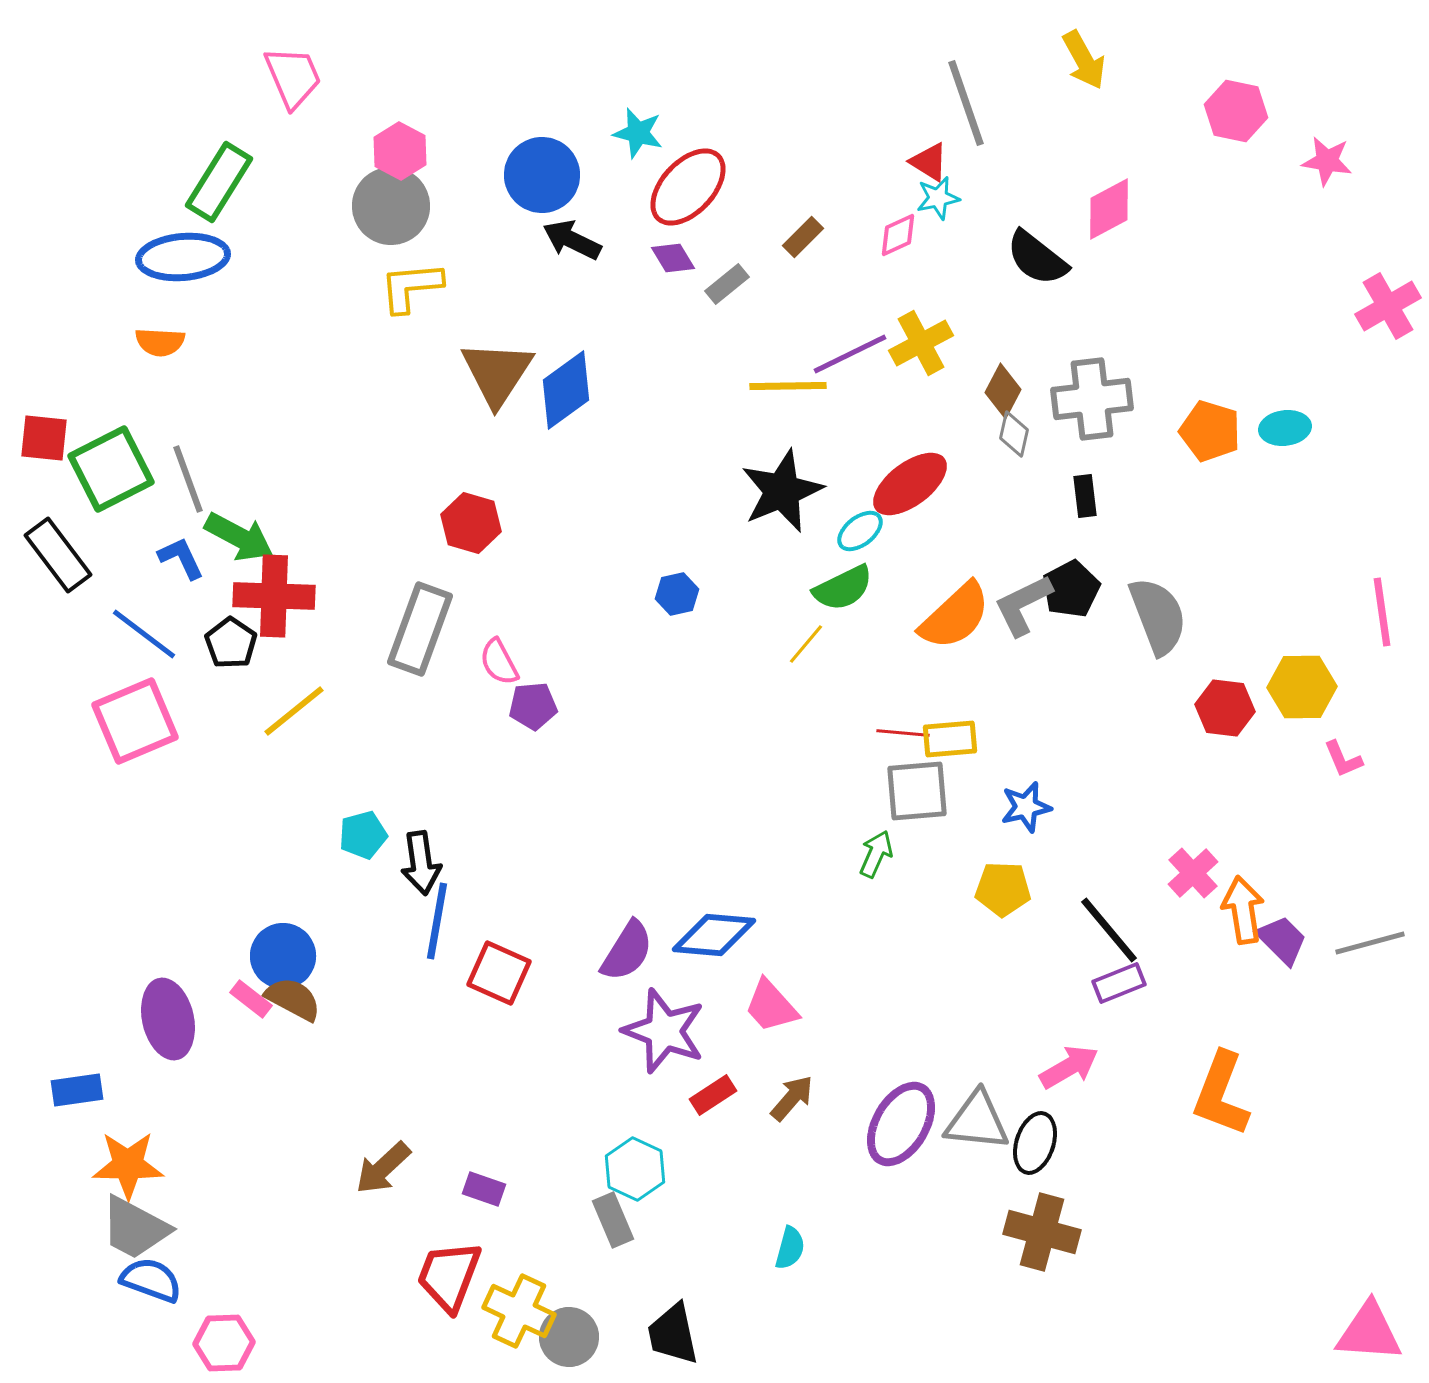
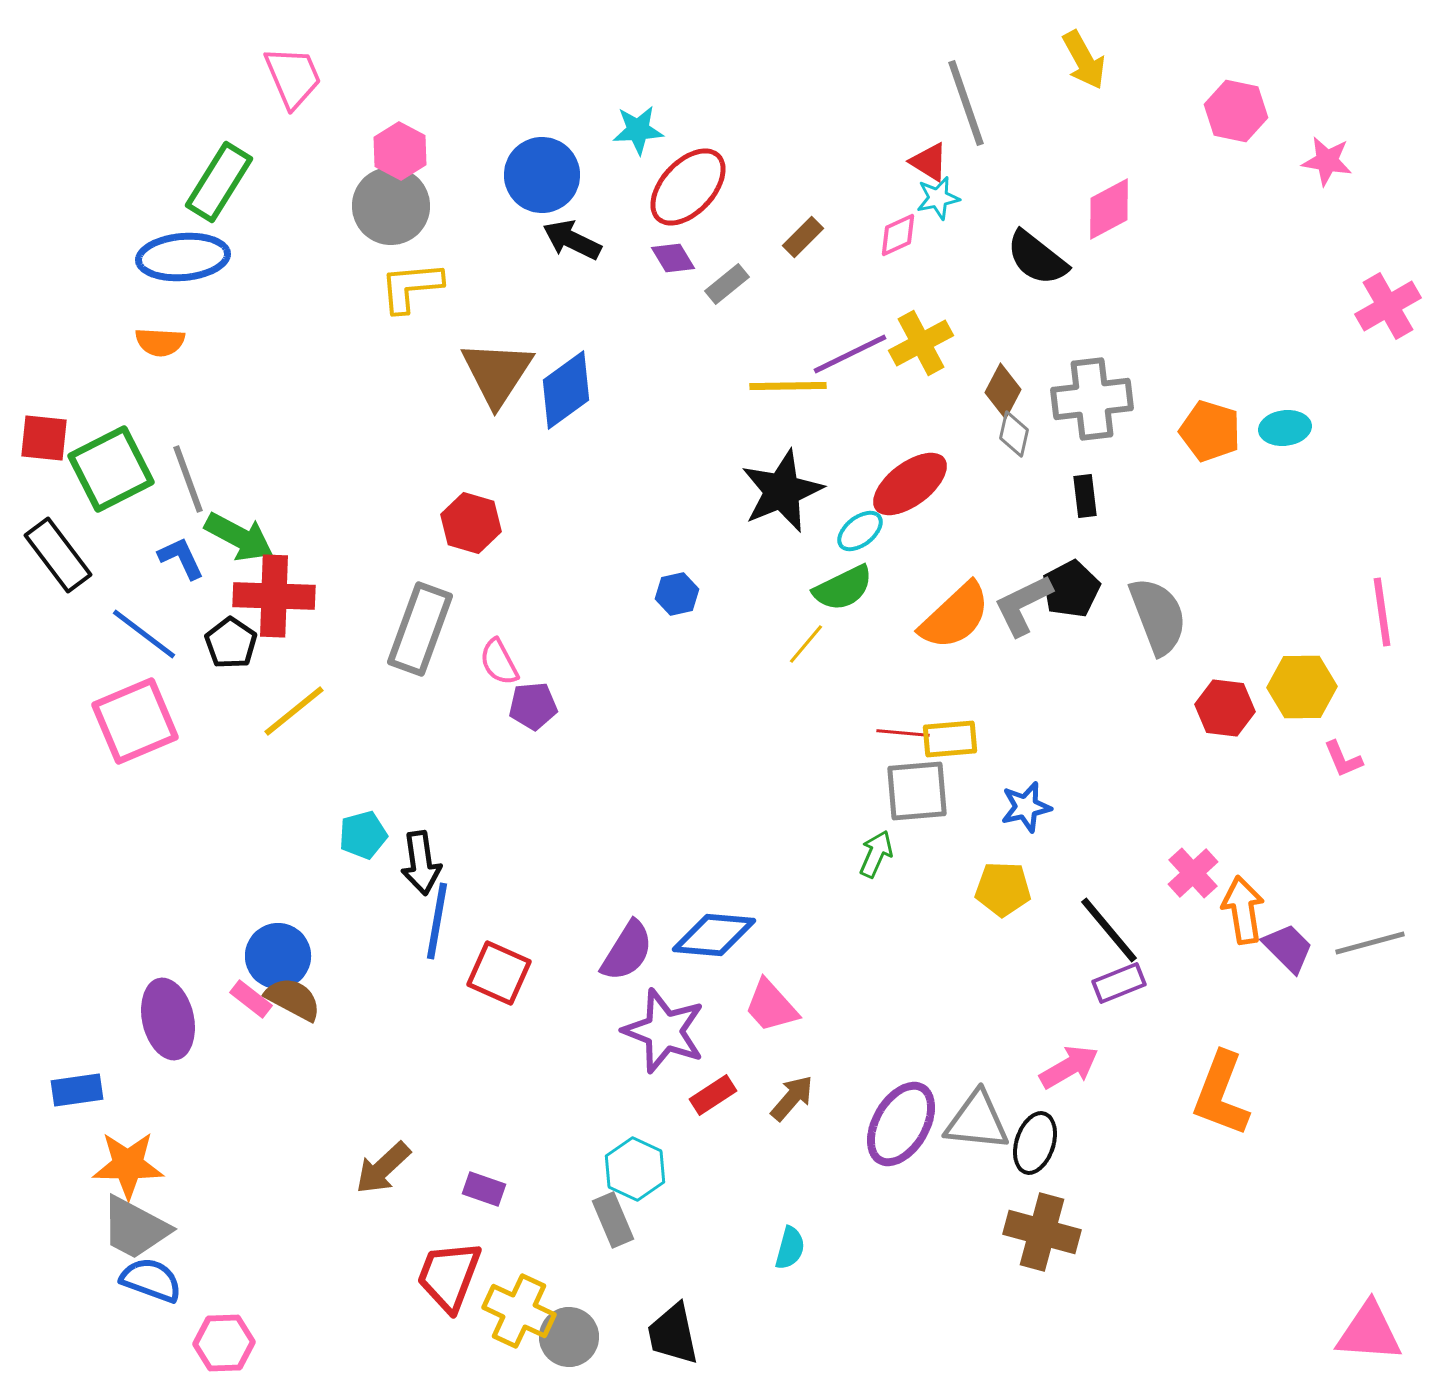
cyan star at (638, 133): moved 3 px up; rotated 18 degrees counterclockwise
purple trapezoid at (1282, 940): moved 6 px right, 8 px down
blue circle at (283, 956): moved 5 px left
